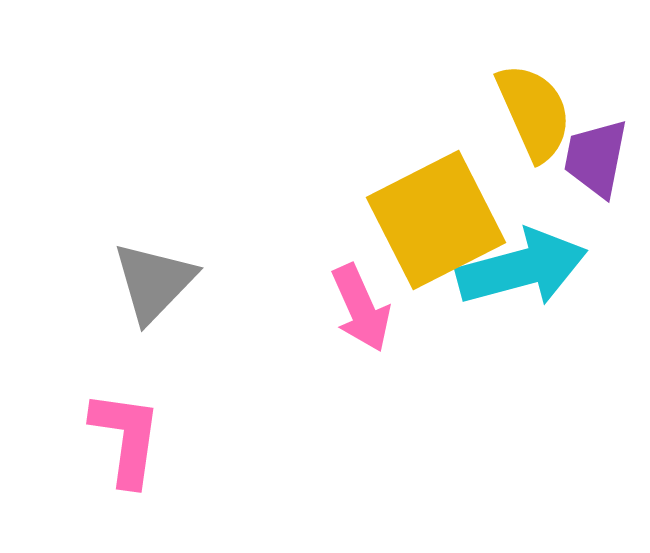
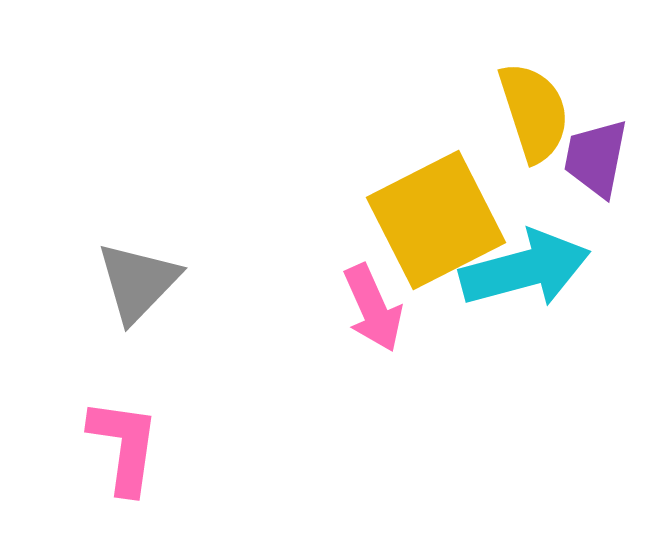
yellow semicircle: rotated 6 degrees clockwise
cyan arrow: moved 3 px right, 1 px down
gray triangle: moved 16 px left
pink arrow: moved 12 px right
pink L-shape: moved 2 px left, 8 px down
